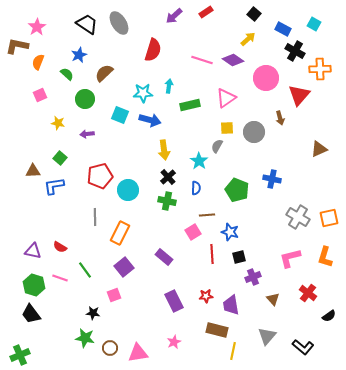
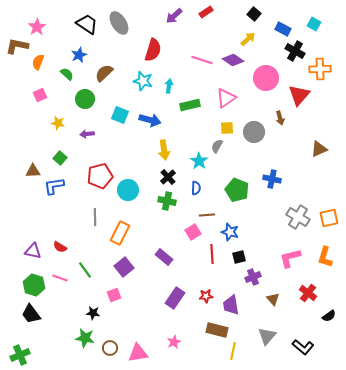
cyan star at (143, 93): moved 12 px up; rotated 18 degrees clockwise
purple rectangle at (174, 301): moved 1 px right, 3 px up; rotated 60 degrees clockwise
